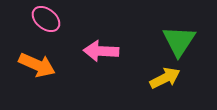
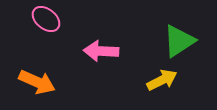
green triangle: rotated 24 degrees clockwise
orange arrow: moved 17 px down
yellow arrow: moved 3 px left, 2 px down
